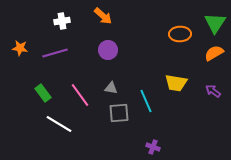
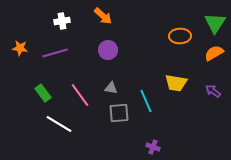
orange ellipse: moved 2 px down
